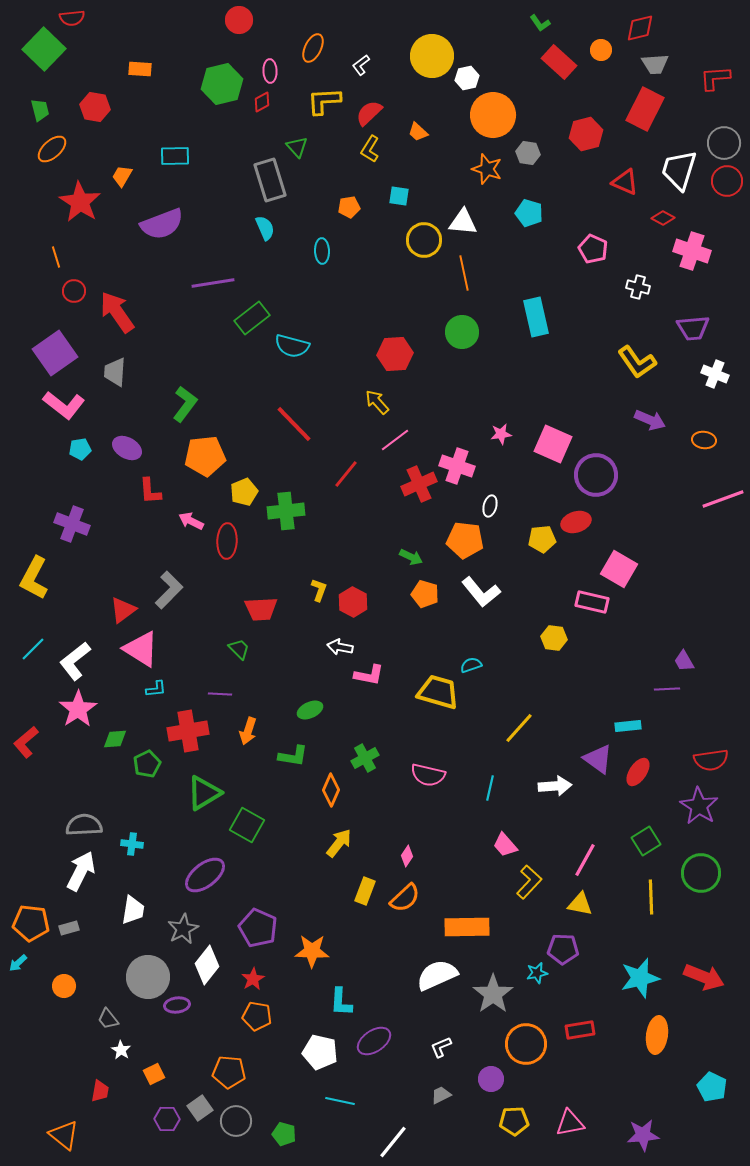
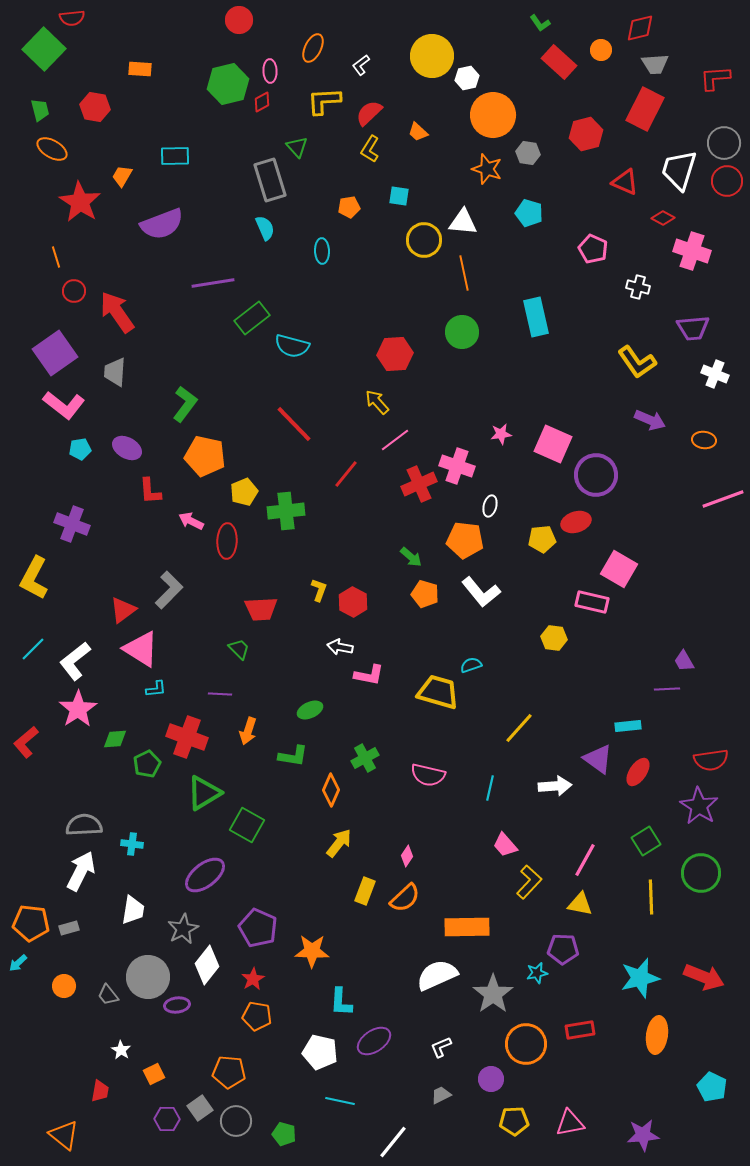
green hexagon at (222, 84): moved 6 px right
orange ellipse at (52, 149): rotated 72 degrees clockwise
orange pentagon at (205, 456): rotated 18 degrees clockwise
green arrow at (411, 557): rotated 15 degrees clockwise
red cross at (188, 731): moved 1 px left, 6 px down; rotated 30 degrees clockwise
gray trapezoid at (108, 1019): moved 24 px up
